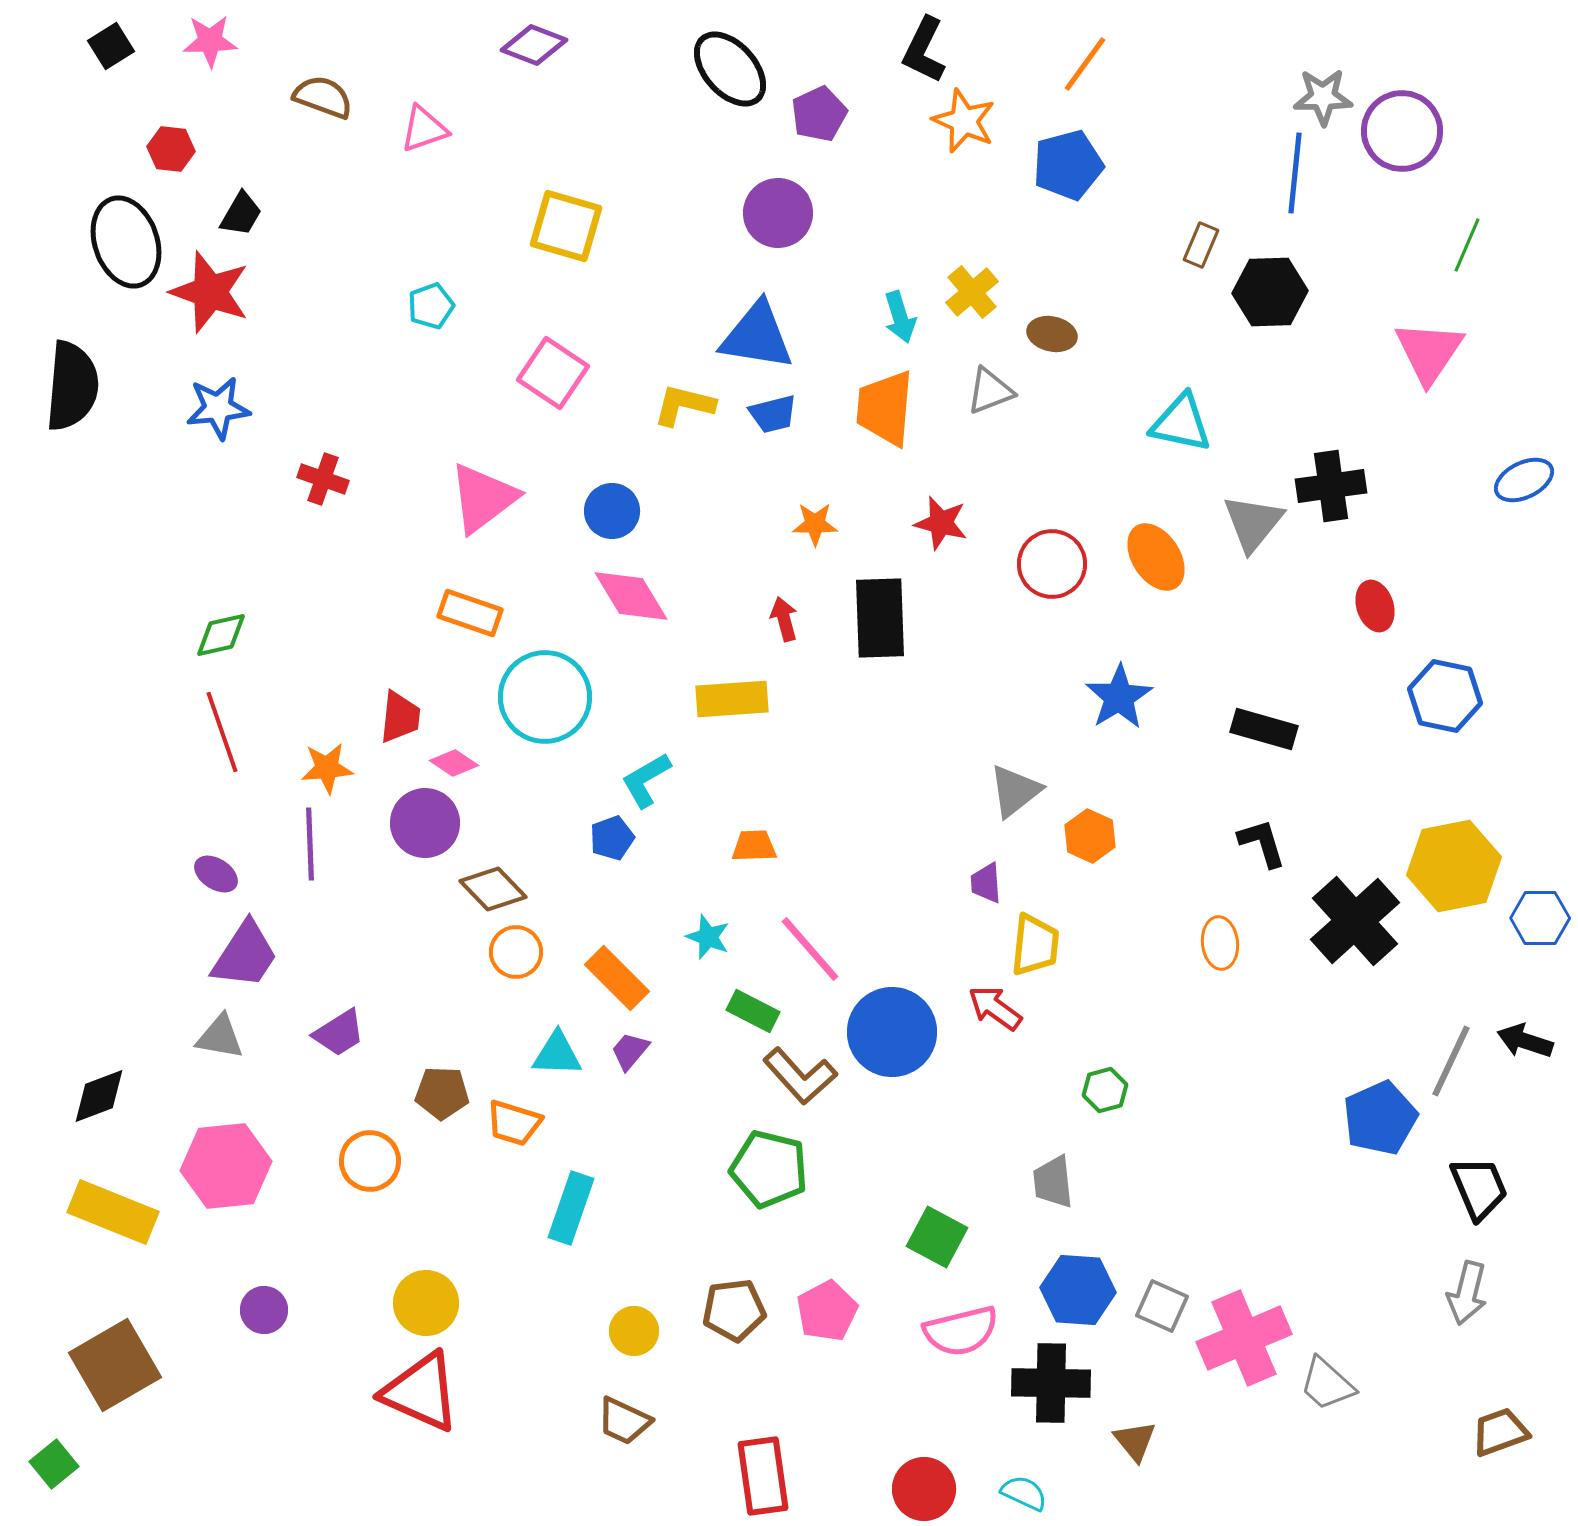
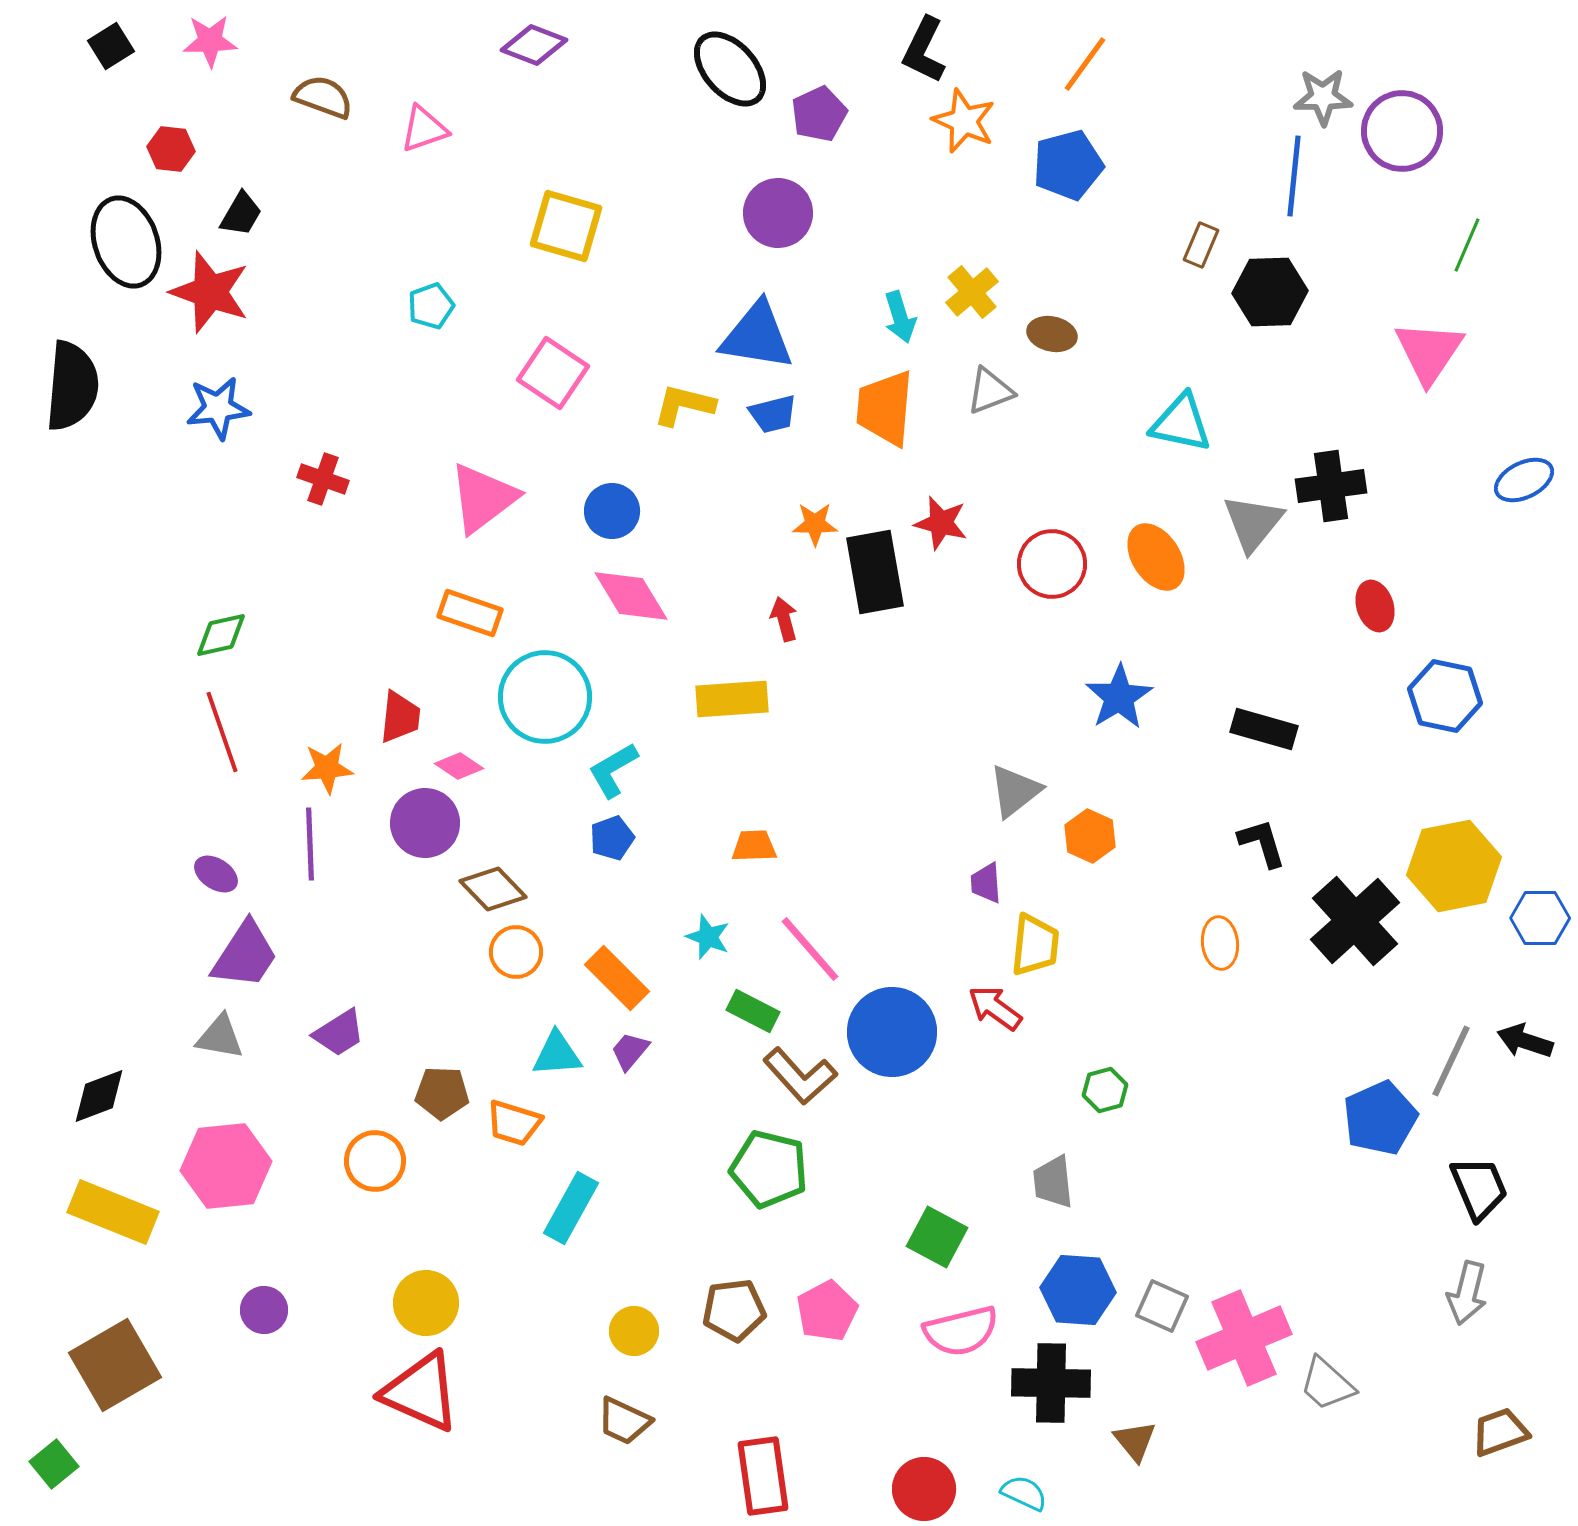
blue line at (1295, 173): moved 1 px left, 3 px down
black rectangle at (880, 618): moved 5 px left, 46 px up; rotated 8 degrees counterclockwise
pink diamond at (454, 763): moved 5 px right, 3 px down
cyan L-shape at (646, 780): moved 33 px left, 10 px up
cyan triangle at (557, 1054): rotated 6 degrees counterclockwise
orange circle at (370, 1161): moved 5 px right
cyan rectangle at (571, 1208): rotated 10 degrees clockwise
